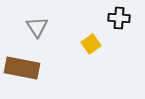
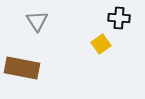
gray triangle: moved 6 px up
yellow square: moved 10 px right
